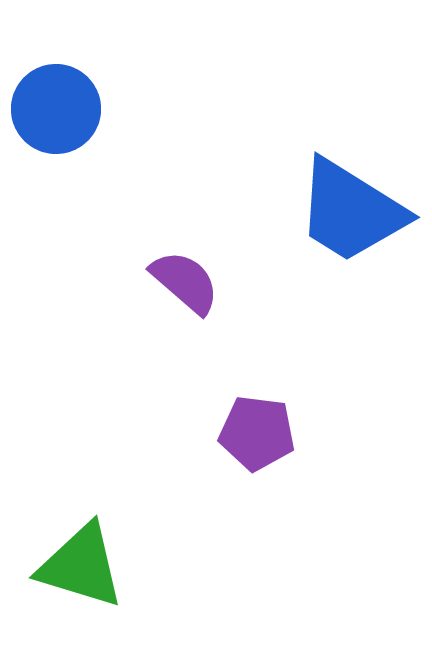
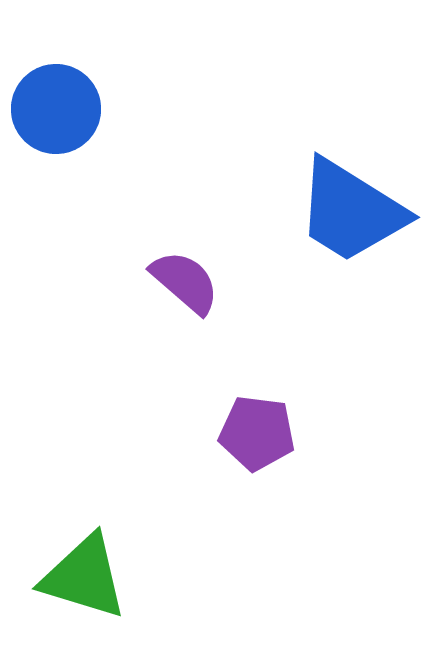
green triangle: moved 3 px right, 11 px down
